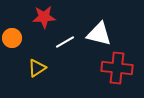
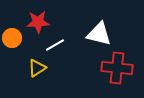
red star: moved 6 px left, 5 px down
white line: moved 10 px left, 3 px down
